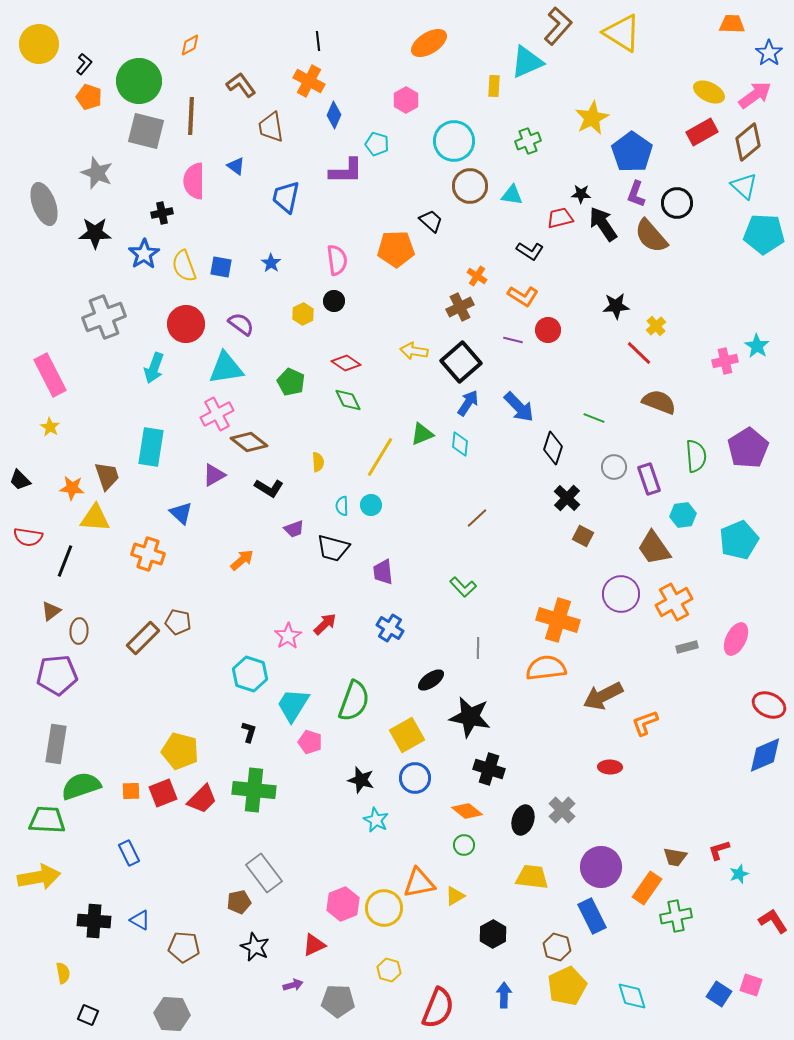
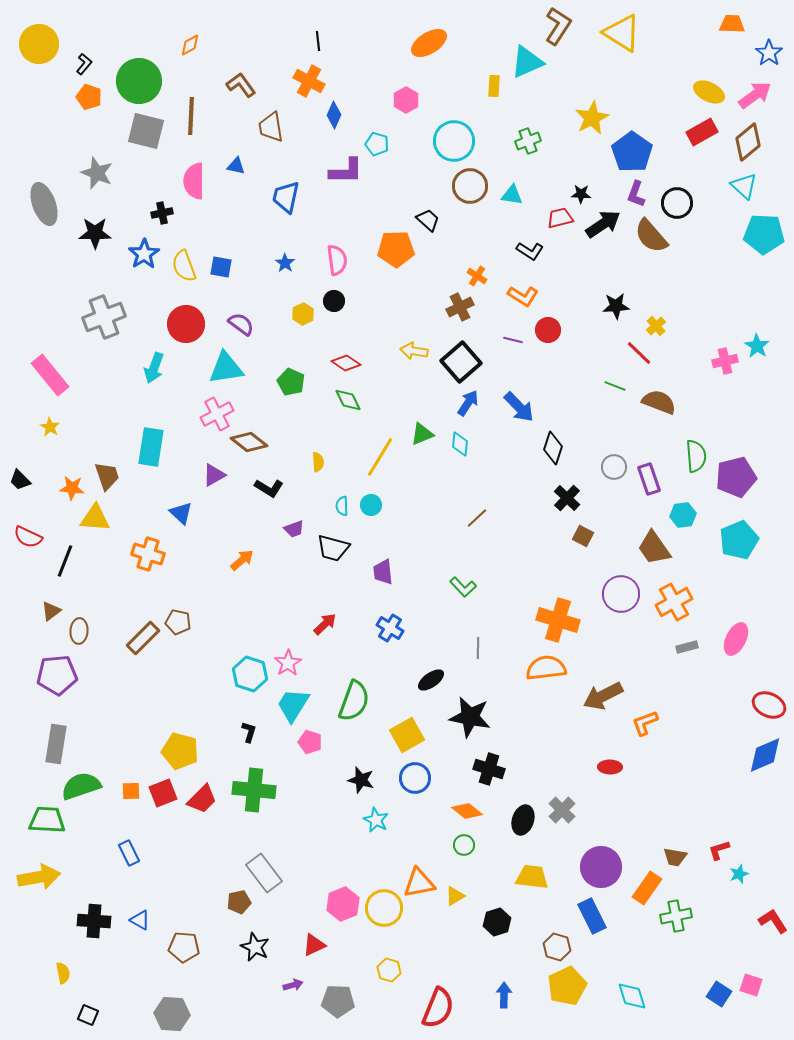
brown L-shape at (558, 26): rotated 9 degrees counterclockwise
blue triangle at (236, 166): rotated 24 degrees counterclockwise
black trapezoid at (431, 221): moved 3 px left, 1 px up
black arrow at (603, 224): rotated 90 degrees clockwise
blue star at (271, 263): moved 14 px right
pink rectangle at (50, 375): rotated 12 degrees counterclockwise
green line at (594, 418): moved 21 px right, 32 px up
purple pentagon at (748, 448): moved 12 px left, 29 px down; rotated 18 degrees clockwise
red semicircle at (28, 537): rotated 16 degrees clockwise
pink star at (288, 636): moved 27 px down
black hexagon at (493, 934): moved 4 px right, 12 px up; rotated 12 degrees clockwise
